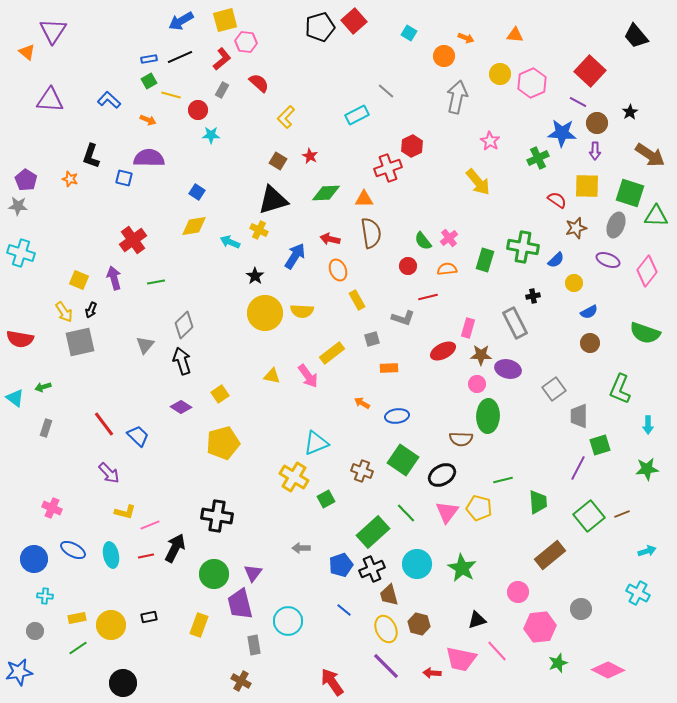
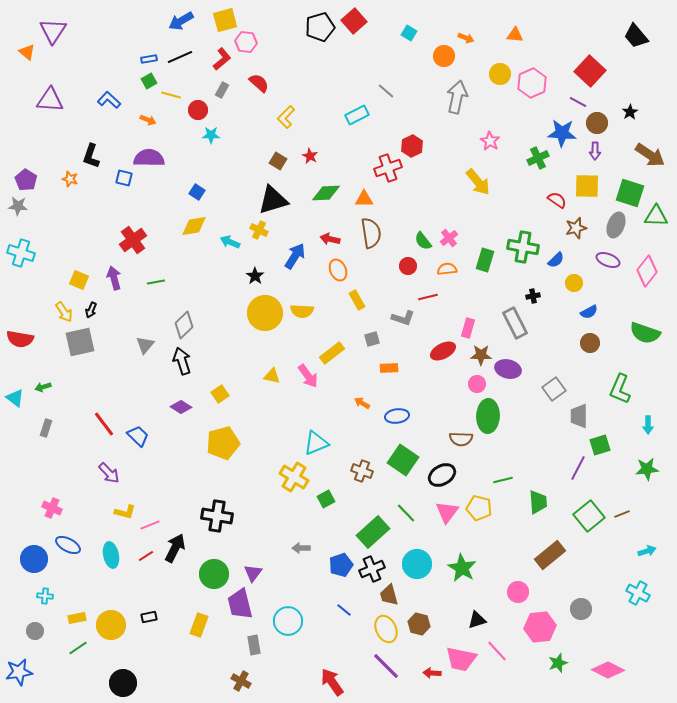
blue ellipse at (73, 550): moved 5 px left, 5 px up
red line at (146, 556): rotated 21 degrees counterclockwise
